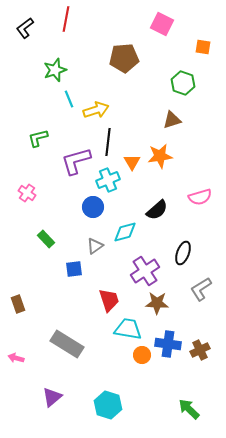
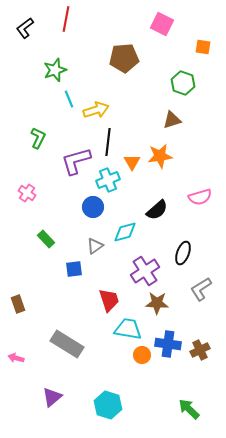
green L-shape: rotated 130 degrees clockwise
